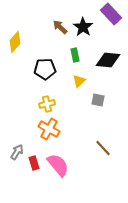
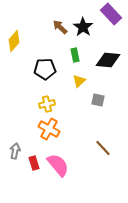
yellow diamond: moved 1 px left, 1 px up
gray arrow: moved 2 px left, 1 px up; rotated 21 degrees counterclockwise
